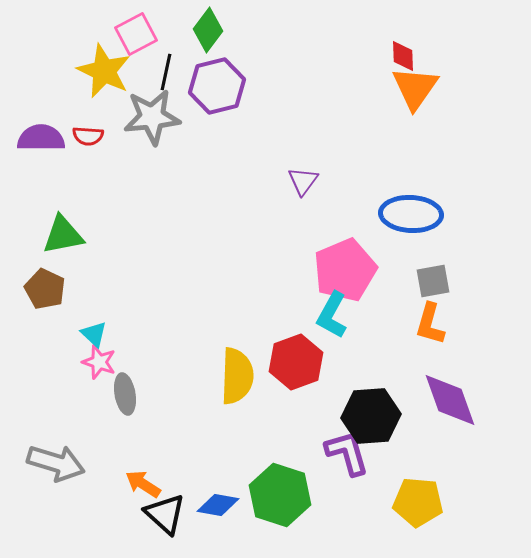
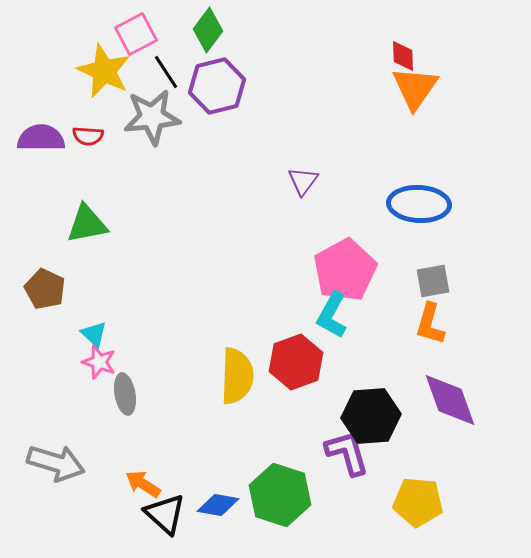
black line: rotated 45 degrees counterclockwise
blue ellipse: moved 8 px right, 10 px up
green triangle: moved 24 px right, 11 px up
pink pentagon: rotated 6 degrees counterclockwise
